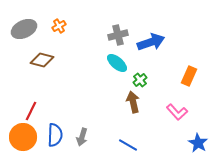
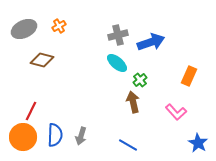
pink L-shape: moved 1 px left
gray arrow: moved 1 px left, 1 px up
